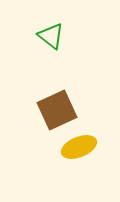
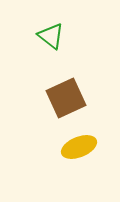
brown square: moved 9 px right, 12 px up
